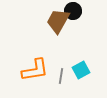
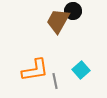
cyan square: rotated 12 degrees counterclockwise
gray line: moved 6 px left, 5 px down; rotated 21 degrees counterclockwise
